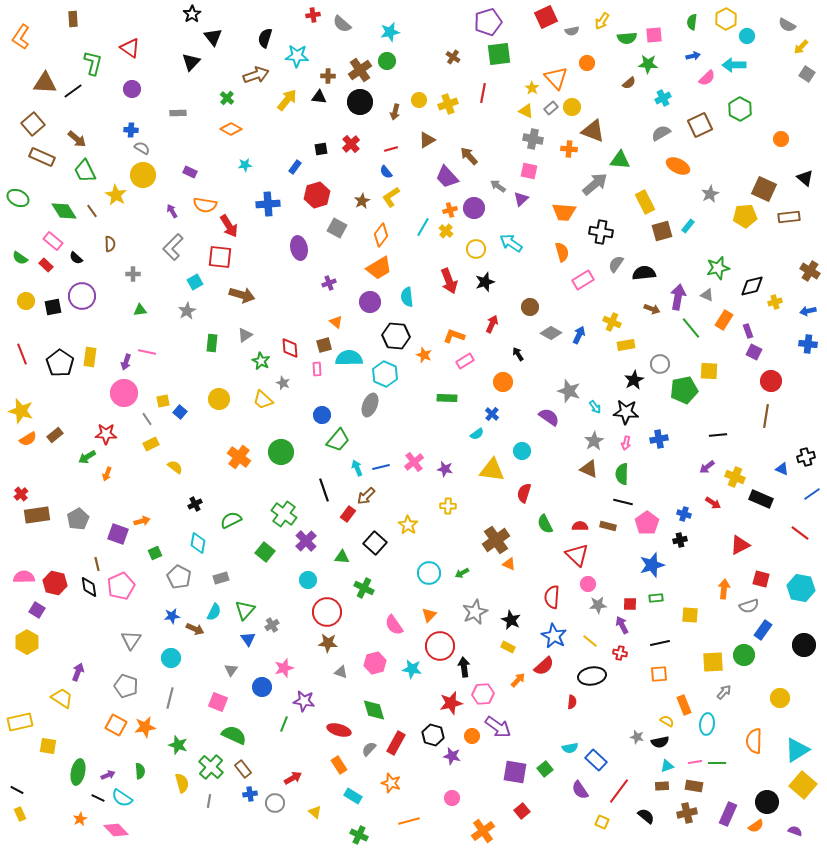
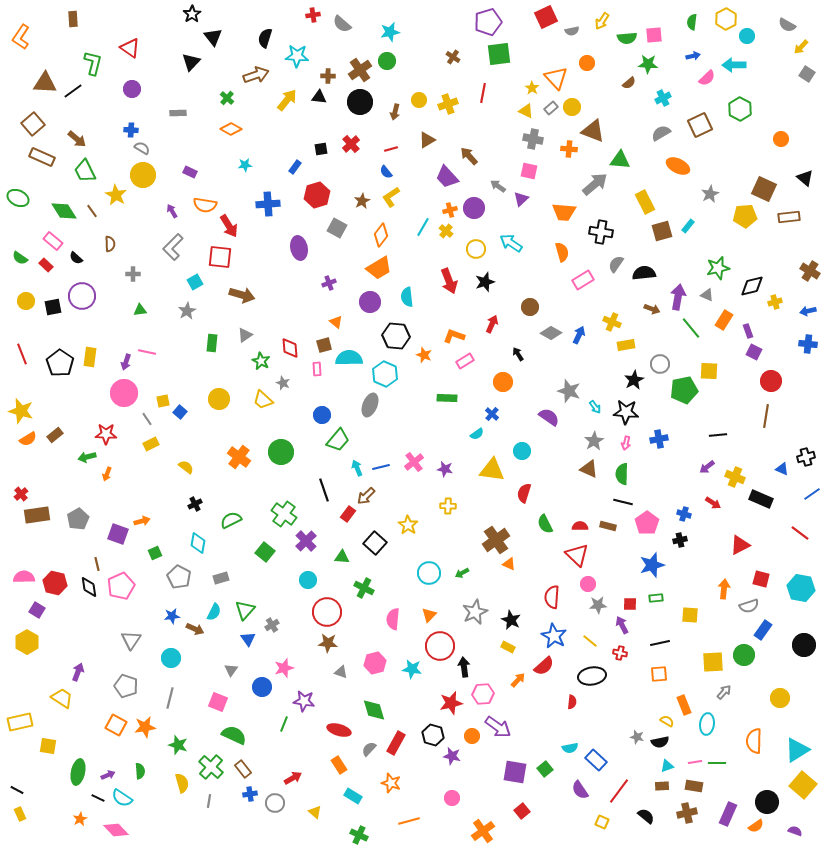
green arrow at (87, 457): rotated 18 degrees clockwise
yellow semicircle at (175, 467): moved 11 px right
pink semicircle at (394, 625): moved 1 px left, 6 px up; rotated 40 degrees clockwise
